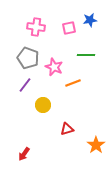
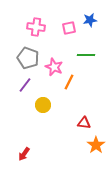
orange line: moved 4 px left, 1 px up; rotated 42 degrees counterclockwise
red triangle: moved 17 px right, 6 px up; rotated 24 degrees clockwise
